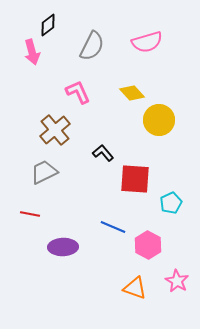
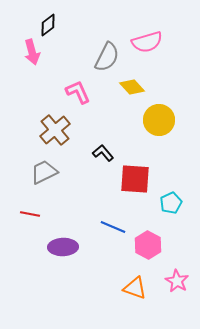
gray semicircle: moved 15 px right, 11 px down
yellow diamond: moved 6 px up
